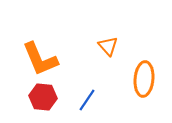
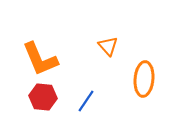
blue line: moved 1 px left, 1 px down
